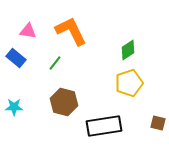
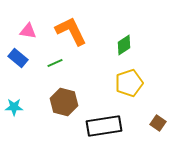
green diamond: moved 4 px left, 5 px up
blue rectangle: moved 2 px right
green line: rotated 28 degrees clockwise
brown square: rotated 21 degrees clockwise
